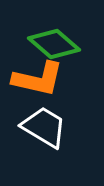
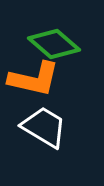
orange L-shape: moved 4 px left
